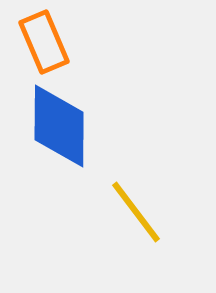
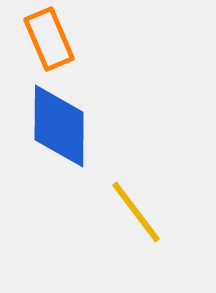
orange rectangle: moved 5 px right, 3 px up
